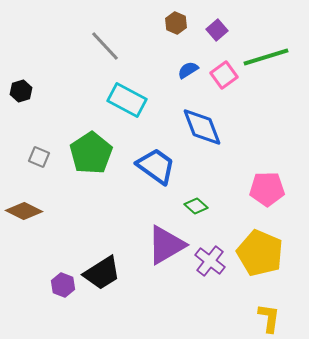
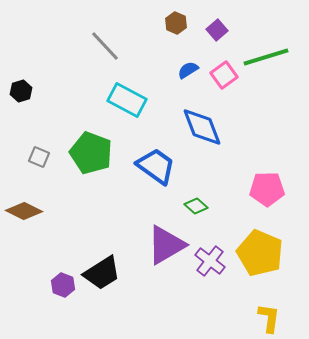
green pentagon: rotated 18 degrees counterclockwise
